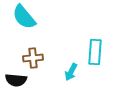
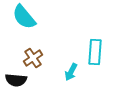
brown cross: rotated 30 degrees counterclockwise
